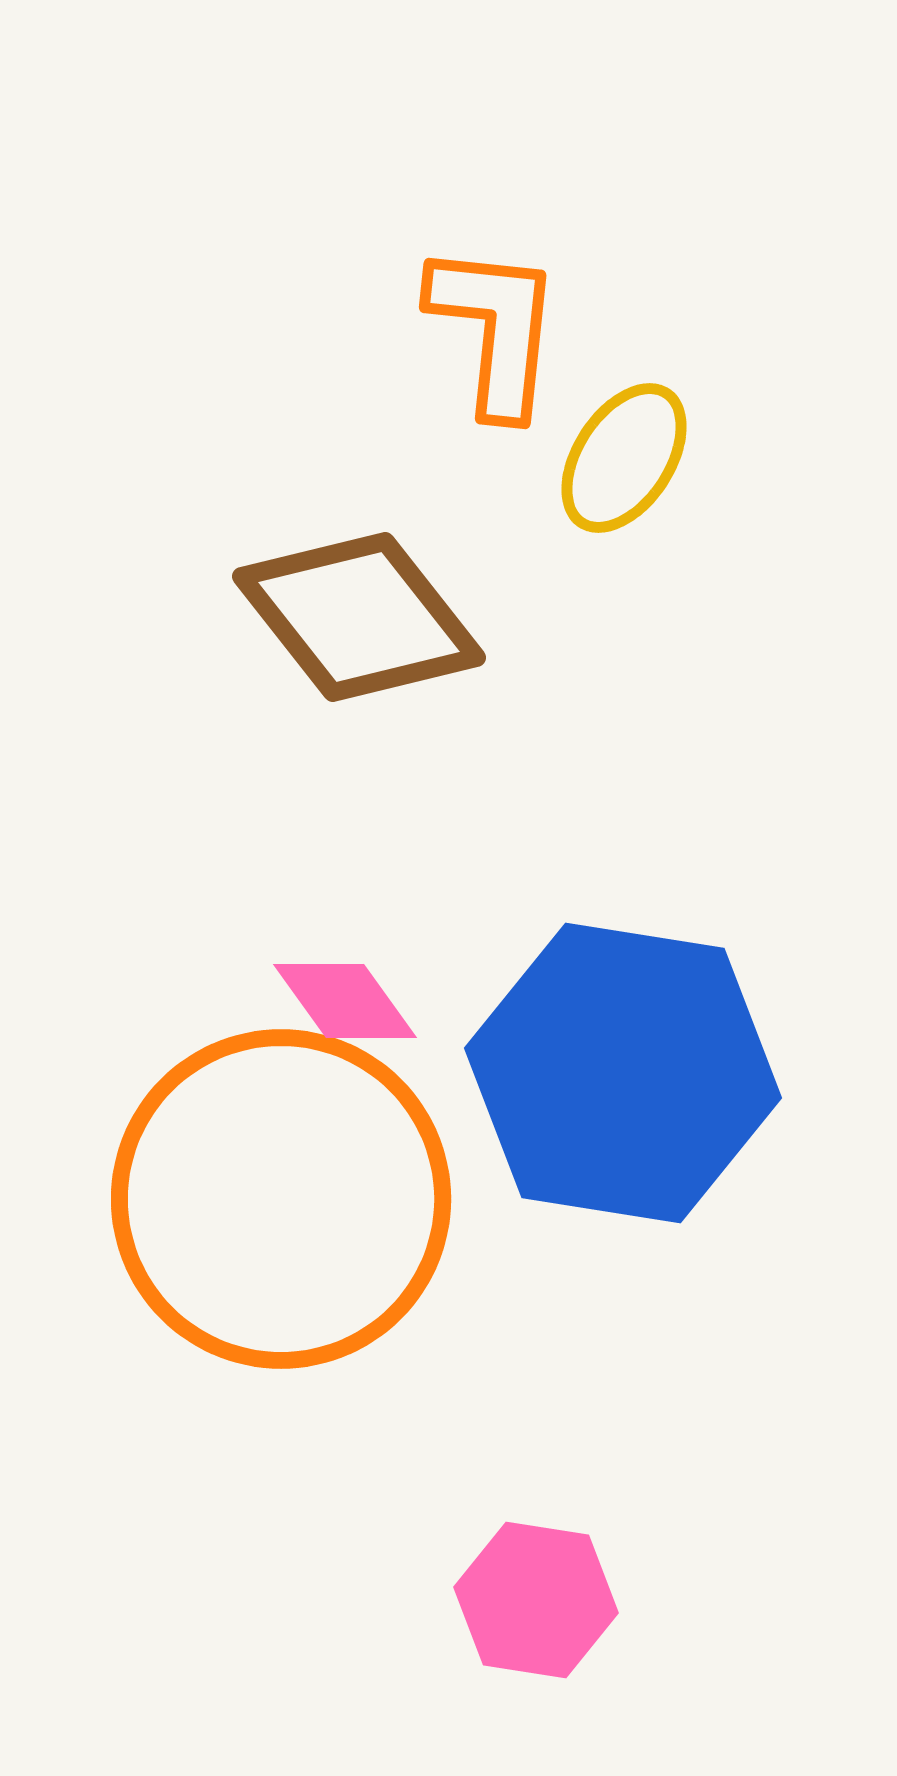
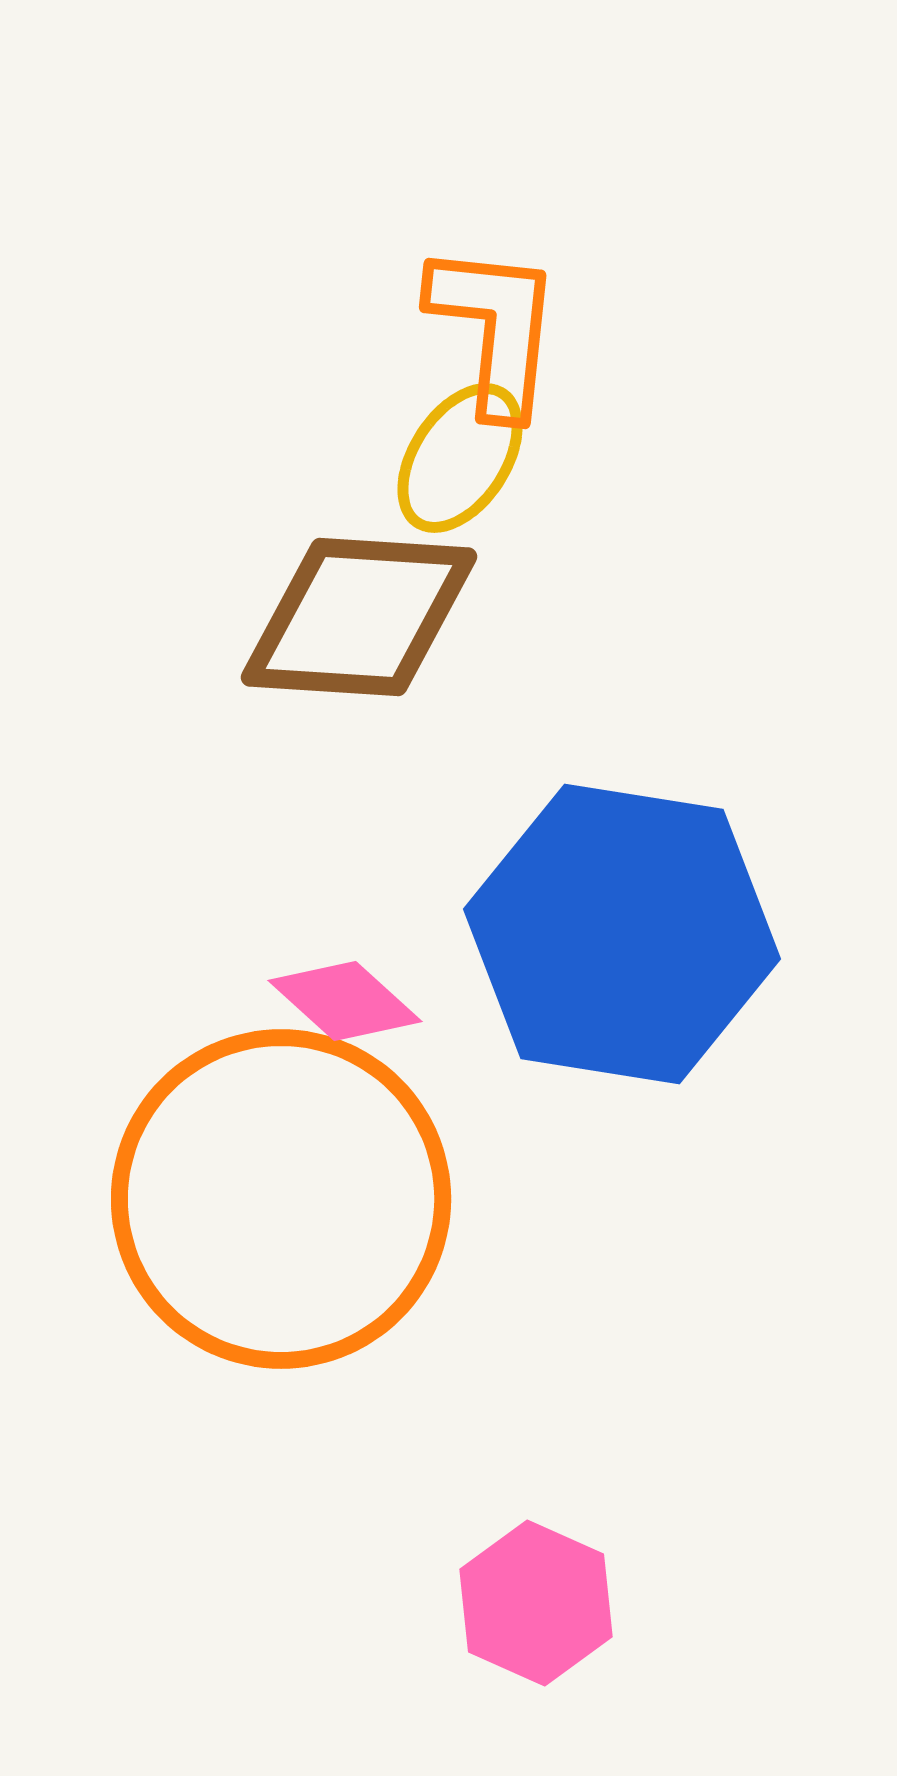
yellow ellipse: moved 164 px left
brown diamond: rotated 48 degrees counterclockwise
pink diamond: rotated 12 degrees counterclockwise
blue hexagon: moved 1 px left, 139 px up
pink hexagon: moved 3 px down; rotated 15 degrees clockwise
